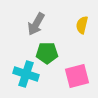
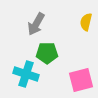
yellow semicircle: moved 4 px right, 3 px up
pink square: moved 4 px right, 4 px down
